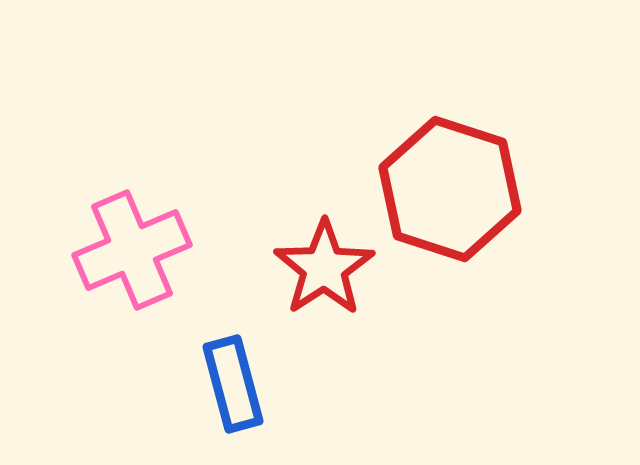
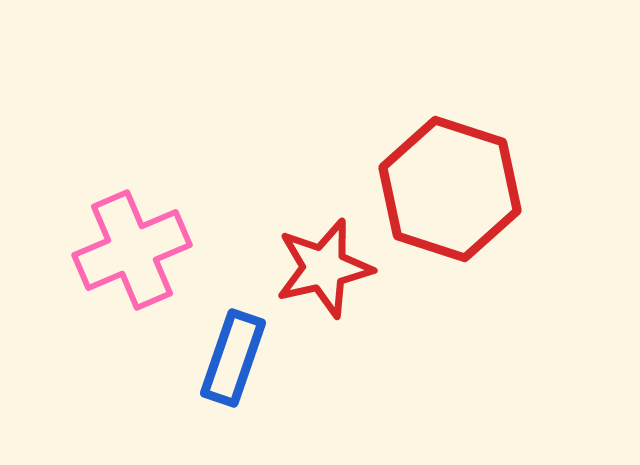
red star: rotated 20 degrees clockwise
blue rectangle: moved 26 px up; rotated 34 degrees clockwise
